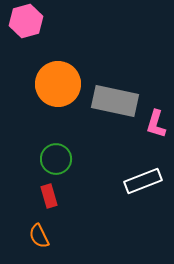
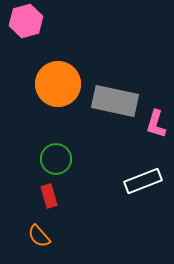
orange semicircle: rotated 15 degrees counterclockwise
